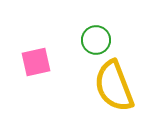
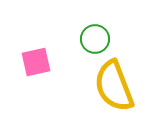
green circle: moved 1 px left, 1 px up
